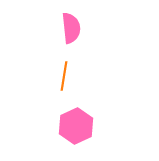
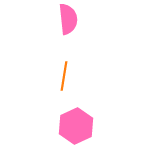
pink semicircle: moved 3 px left, 9 px up
